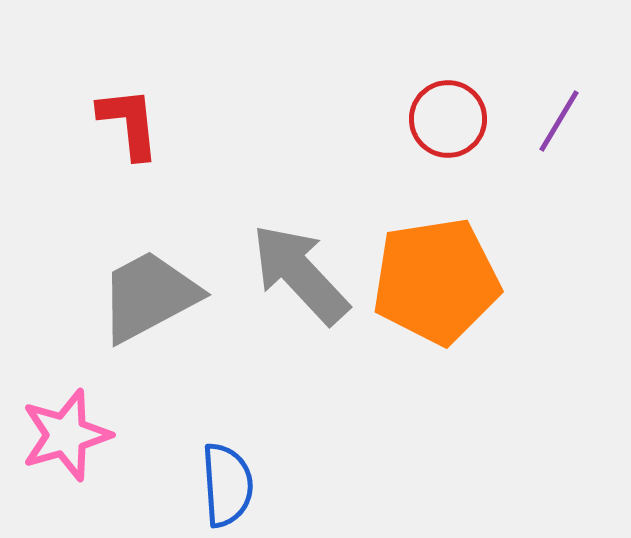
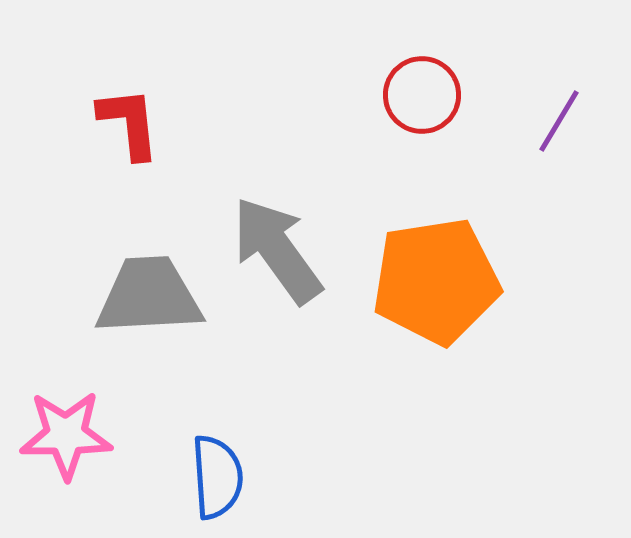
red circle: moved 26 px left, 24 px up
gray arrow: moved 23 px left, 24 px up; rotated 7 degrees clockwise
gray trapezoid: rotated 25 degrees clockwise
pink star: rotated 16 degrees clockwise
blue semicircle: moved 10 px left, 8 px up
